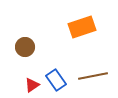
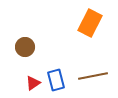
orange rectangle: moved 8 px right, 4 px up; rotated 44 degrees counterclockwise
blue rectangle: rotated 20 degrees clockwise
red triangle: moved 1 px right, 2 px up
